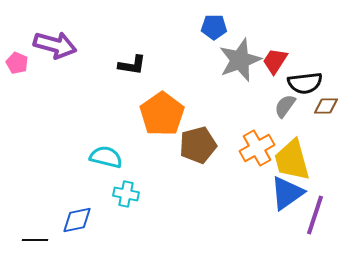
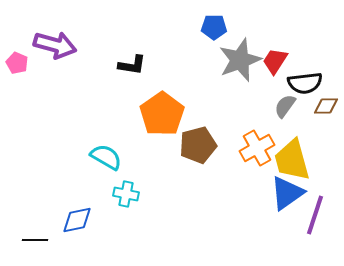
cyan semicircle: rotated 16 degrees clockwise
